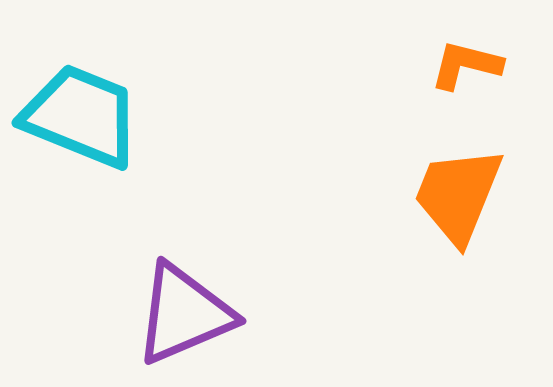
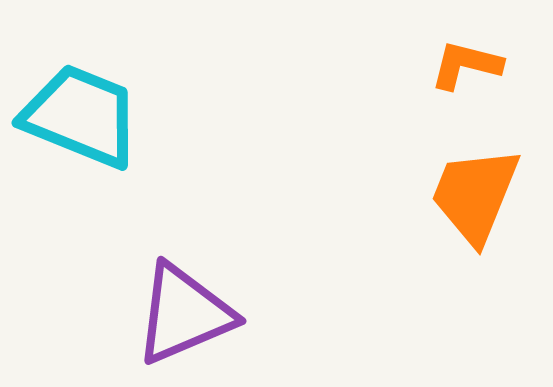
orange trapezoid: moved 17 px right
